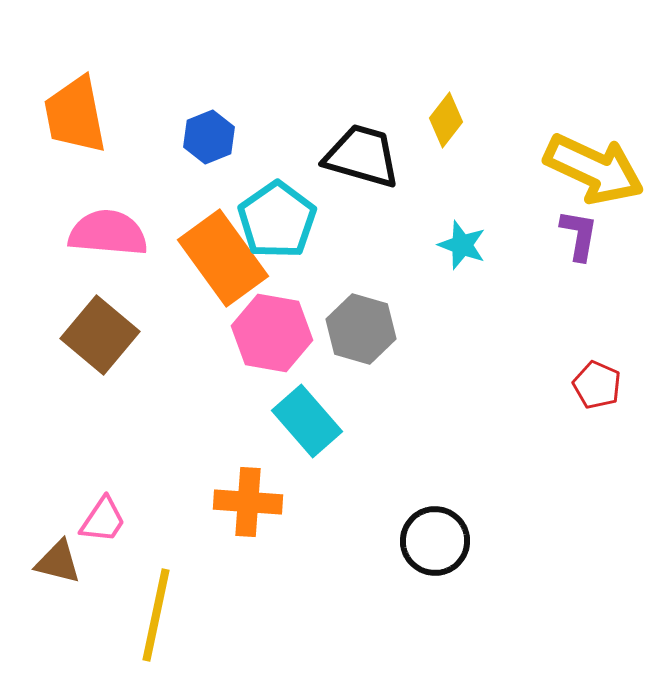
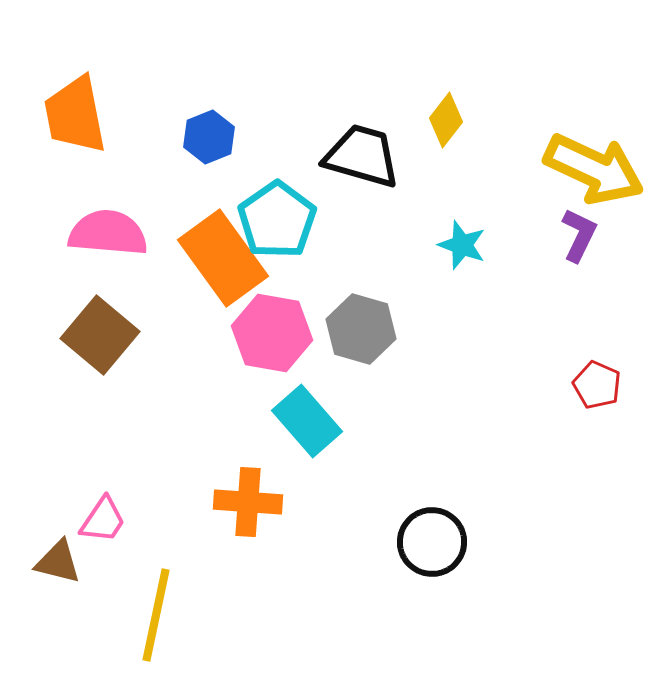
purple L-shape: rotated 16 degrees clockwise
black circle: moved 3 px left, 1 px down
